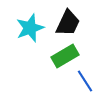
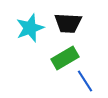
black trapezoid: rotated 68 degrees clockwise
green rectangle: moved 2 px down
